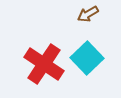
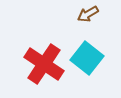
cyan square: rotated 8 degrees counterclockwise
